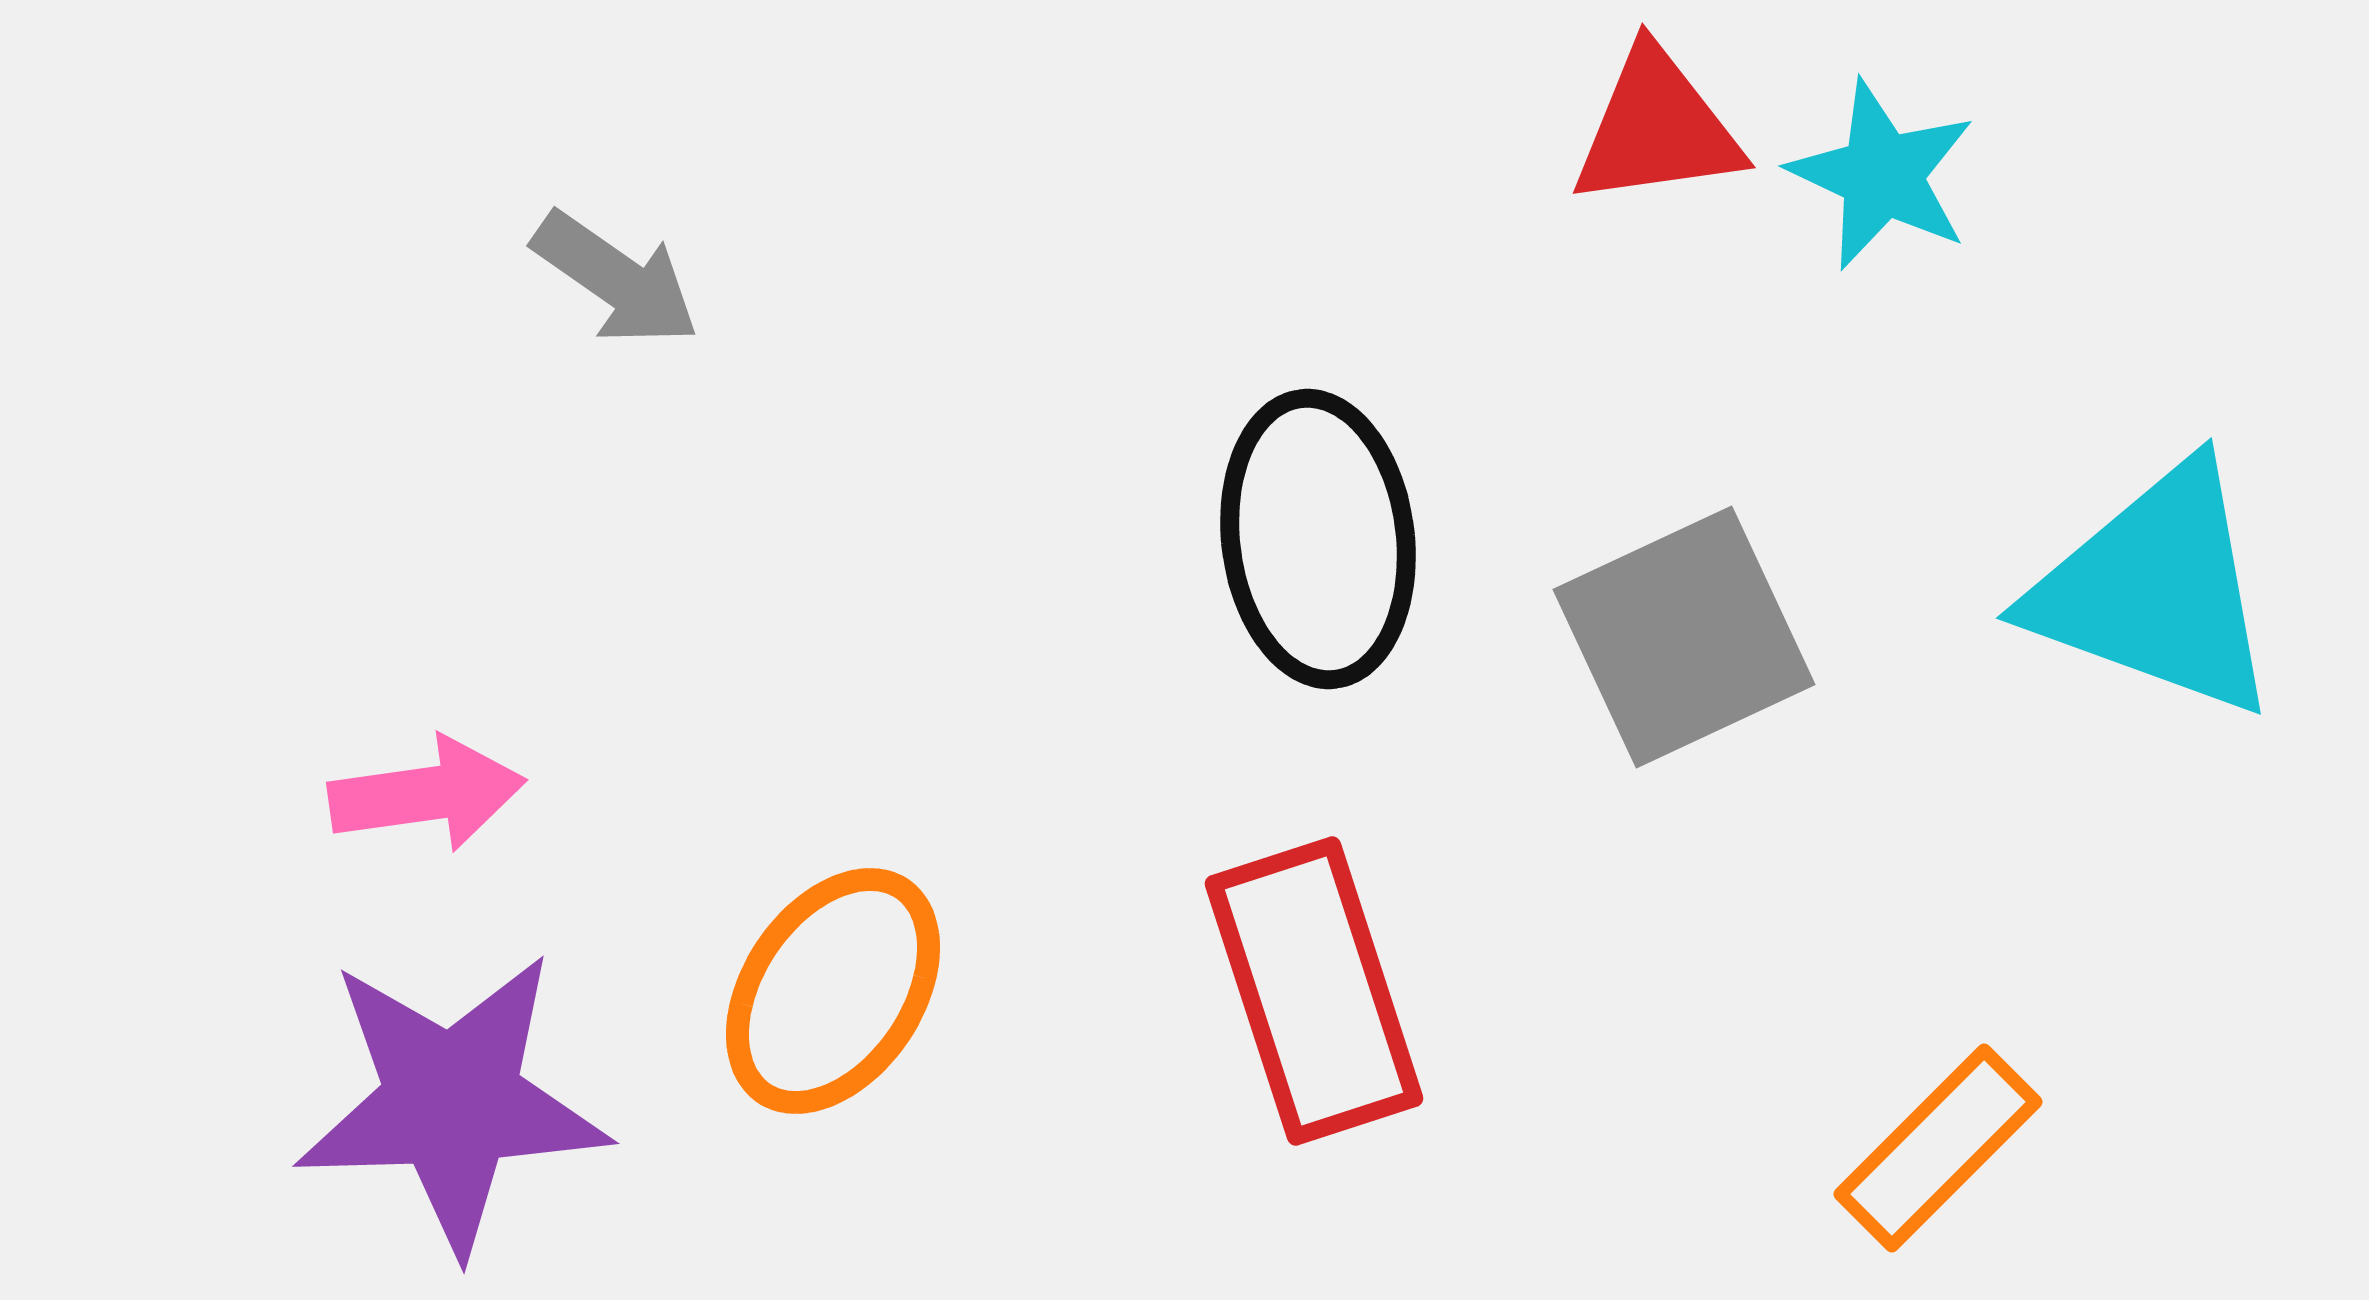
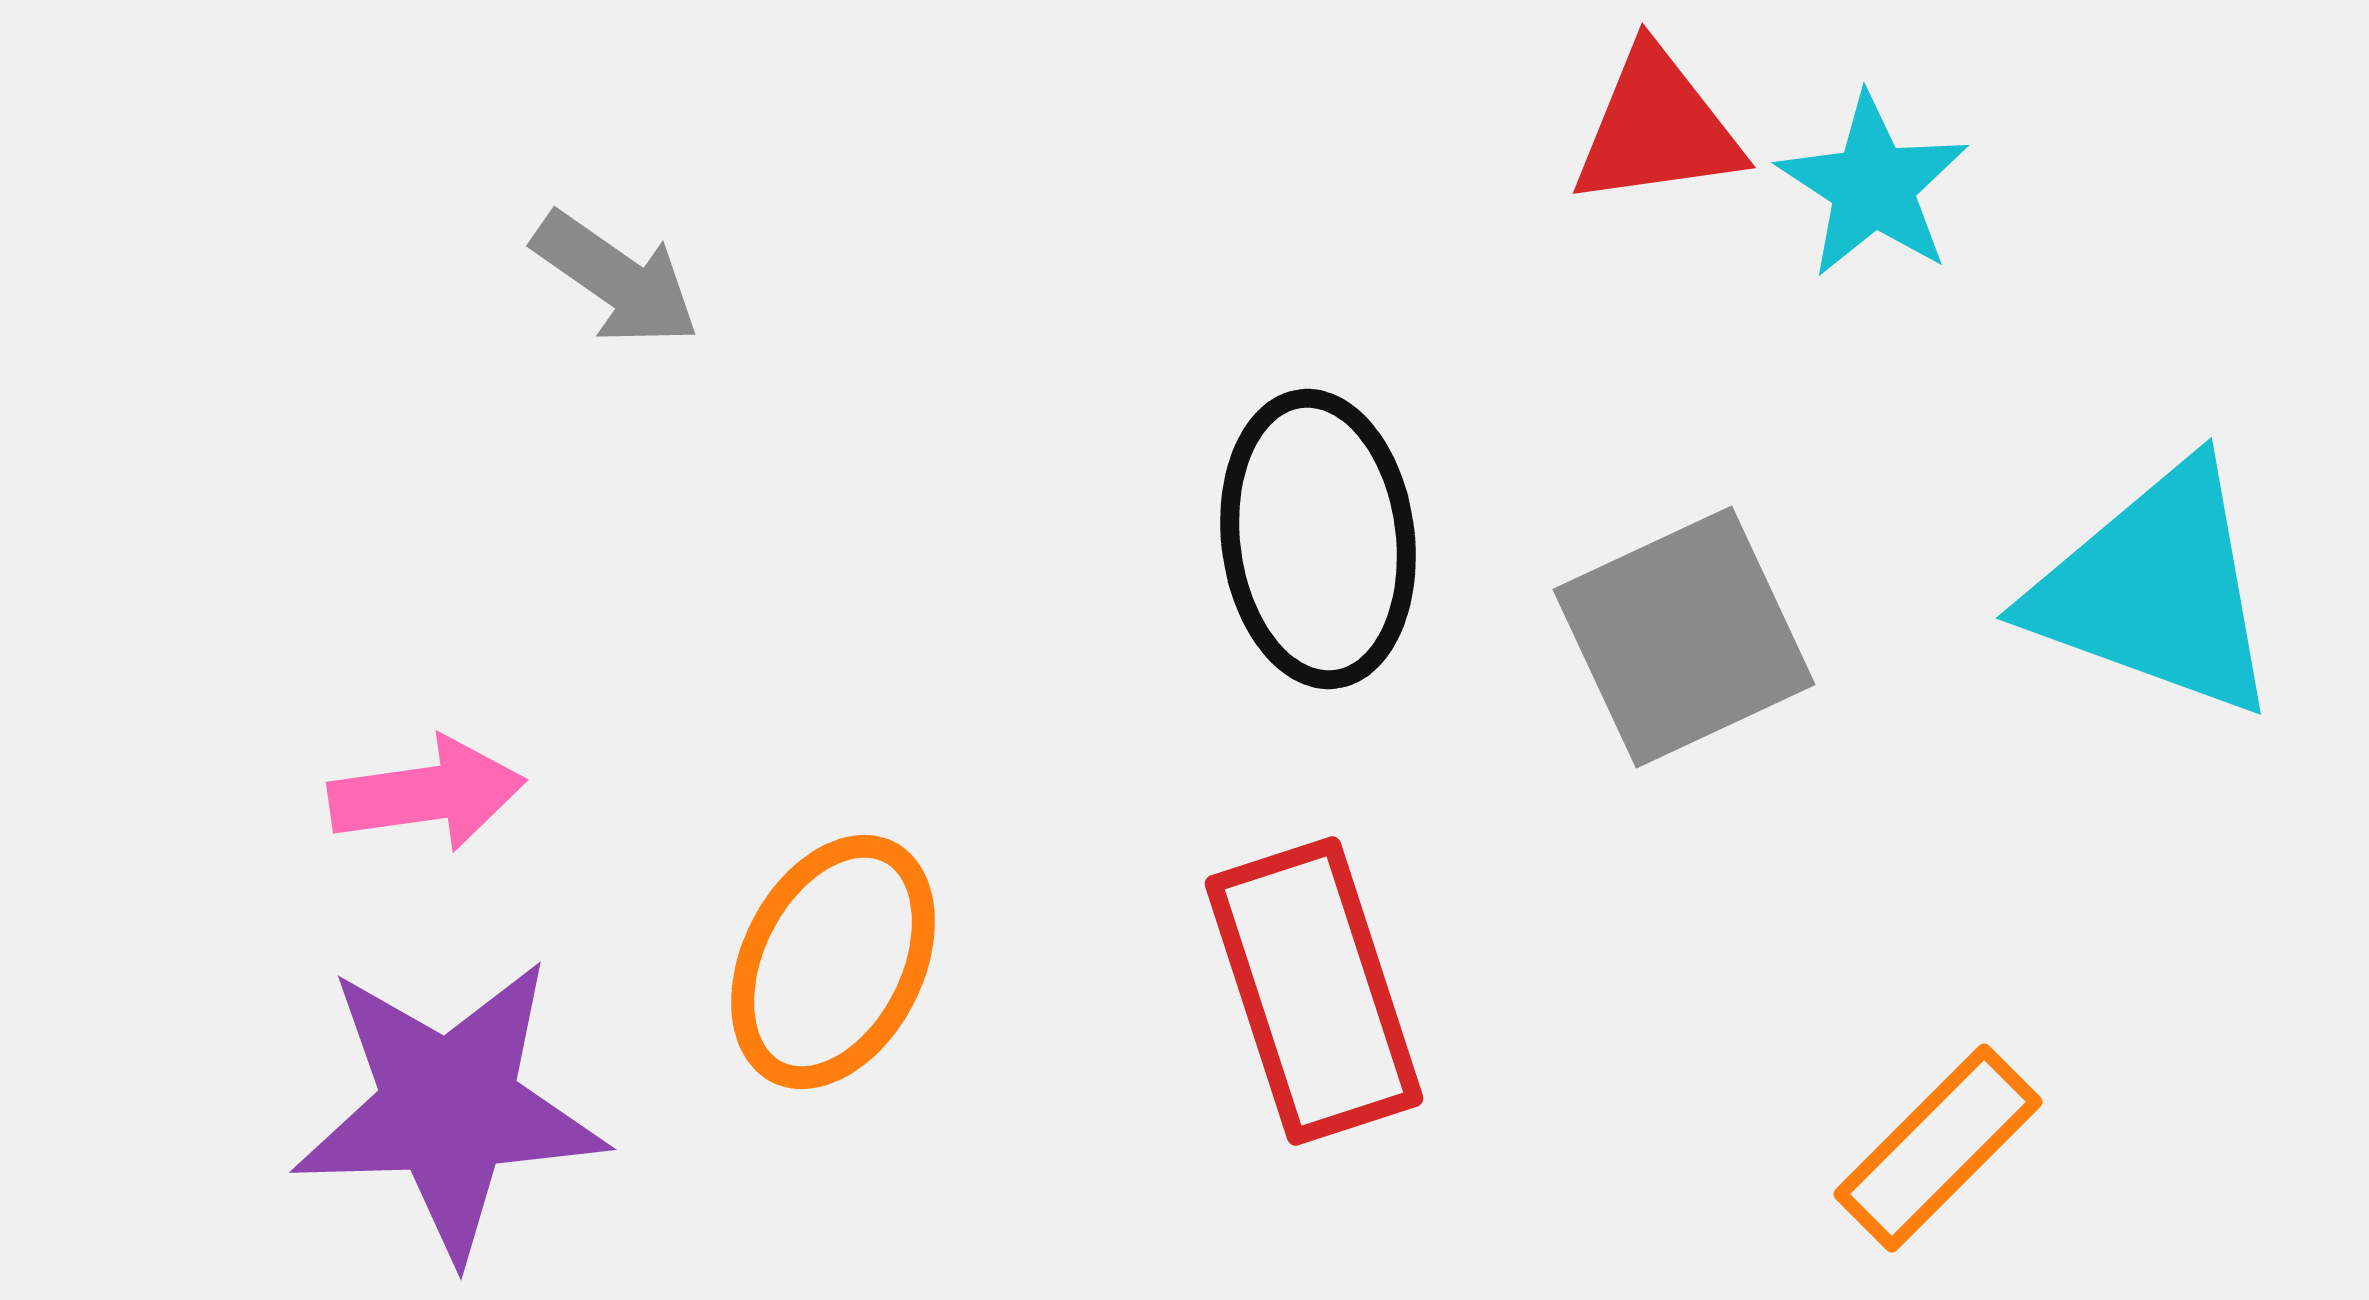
cyan star: moved 9 px left, 11 px down; rotated 8 degrees clockwise
orange ellipse: moved 29 px up; rotated 7 degrees counterclockwise
purple star: moved 3 px left, 6 px down
